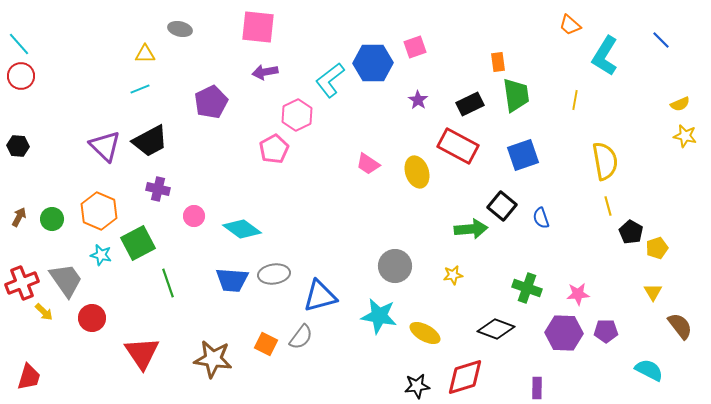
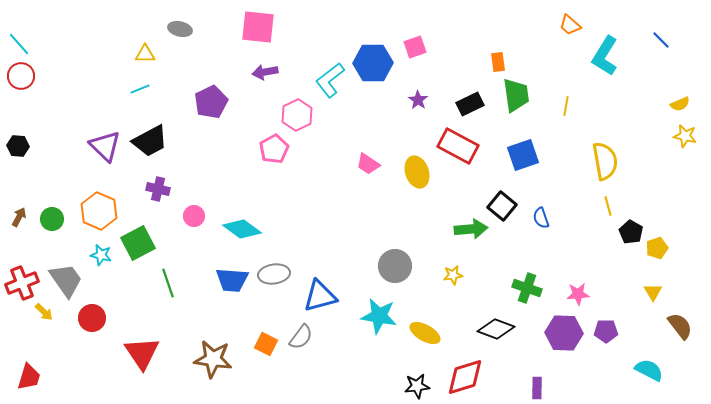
yellow line at (575, 100): moved 9 px left, 6 px down
